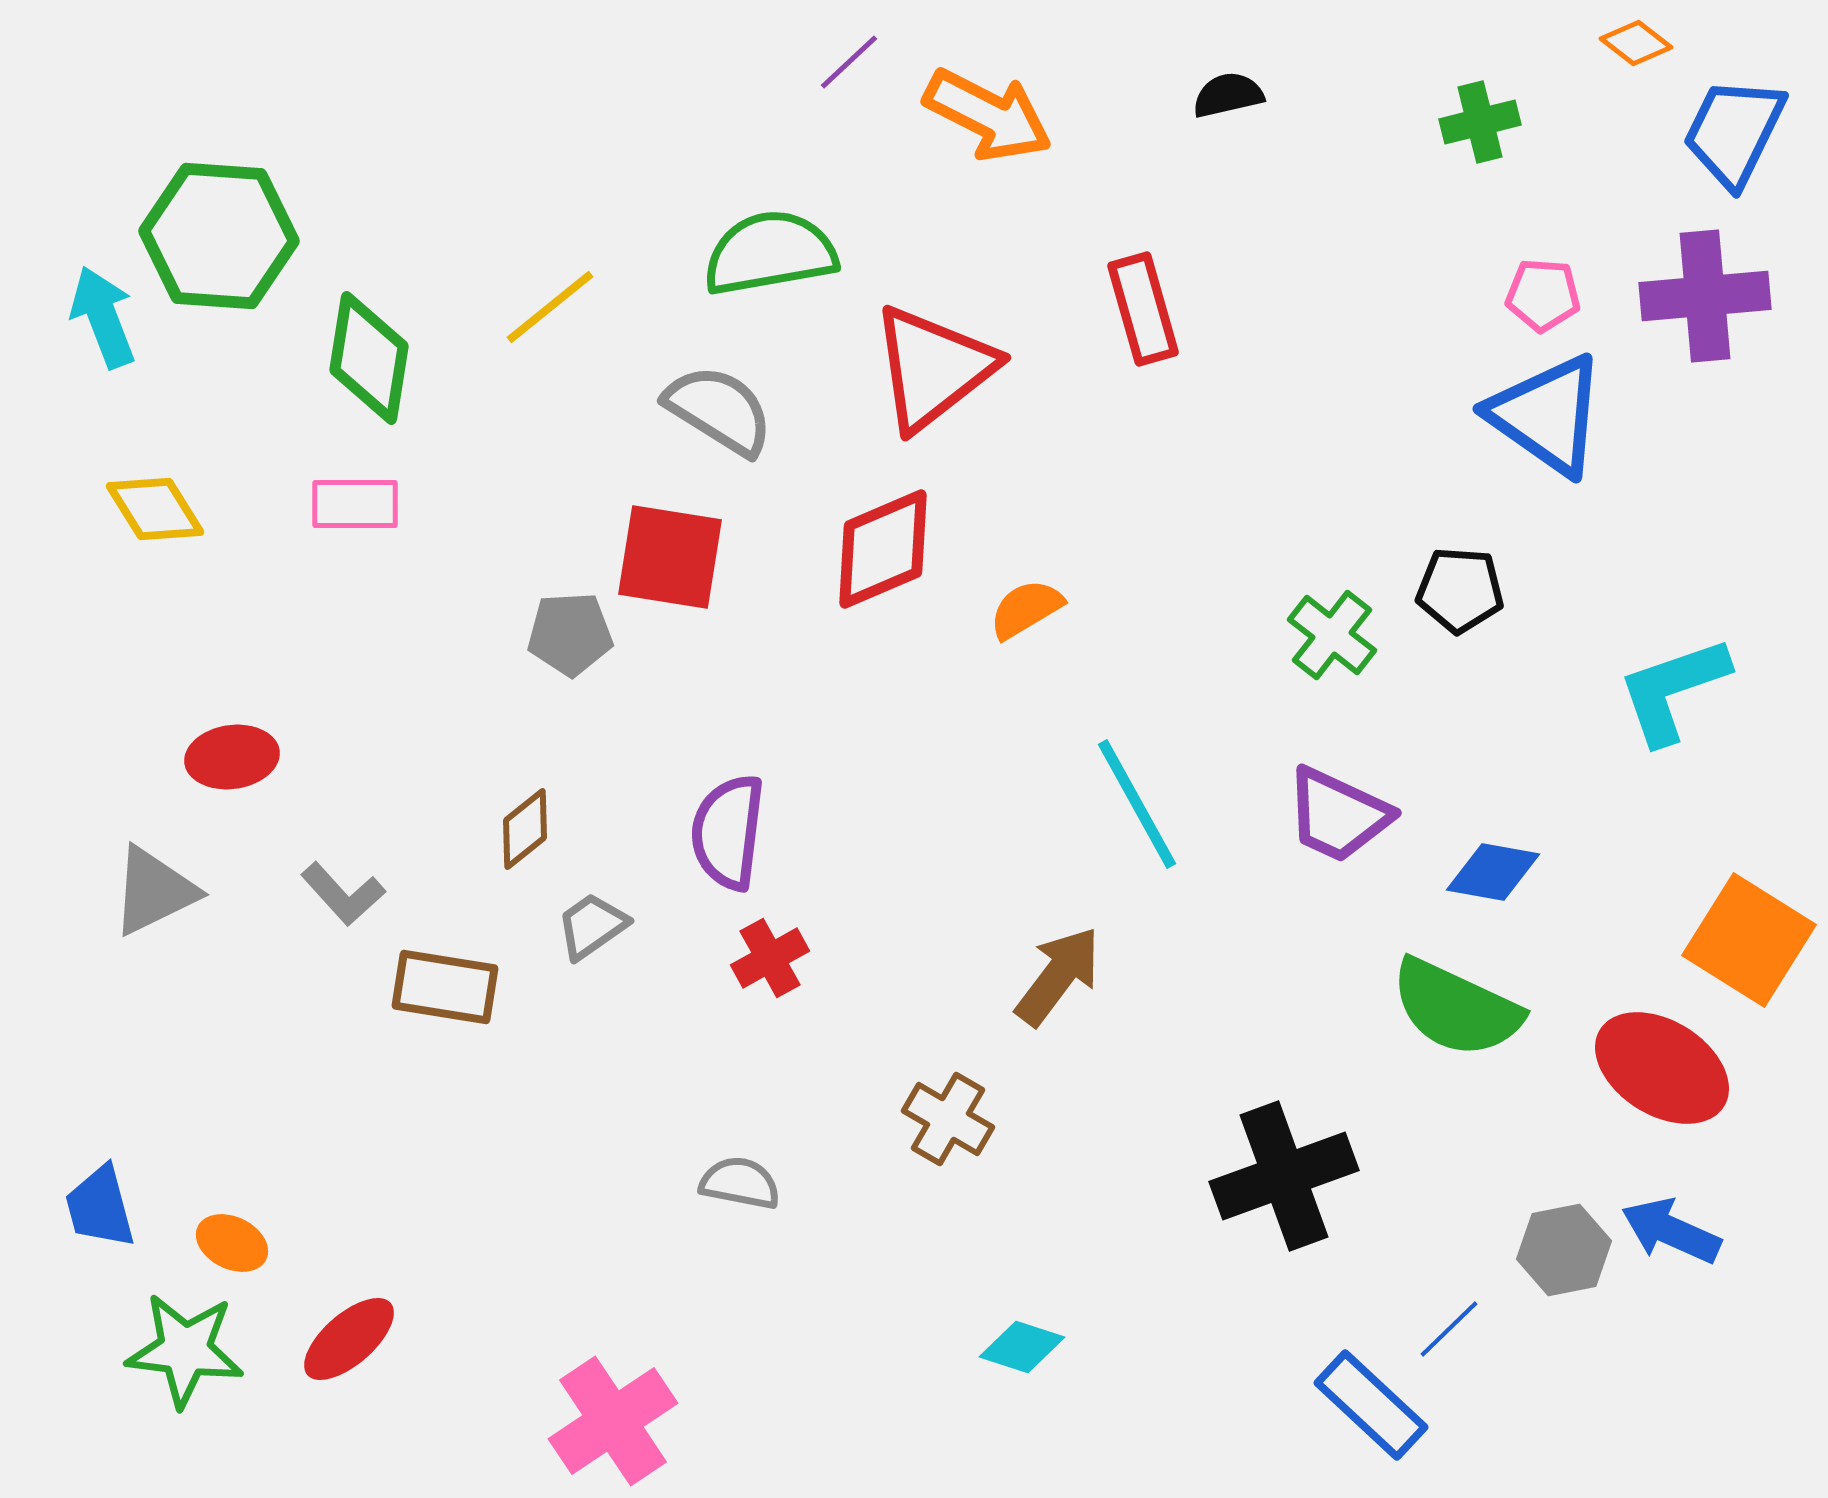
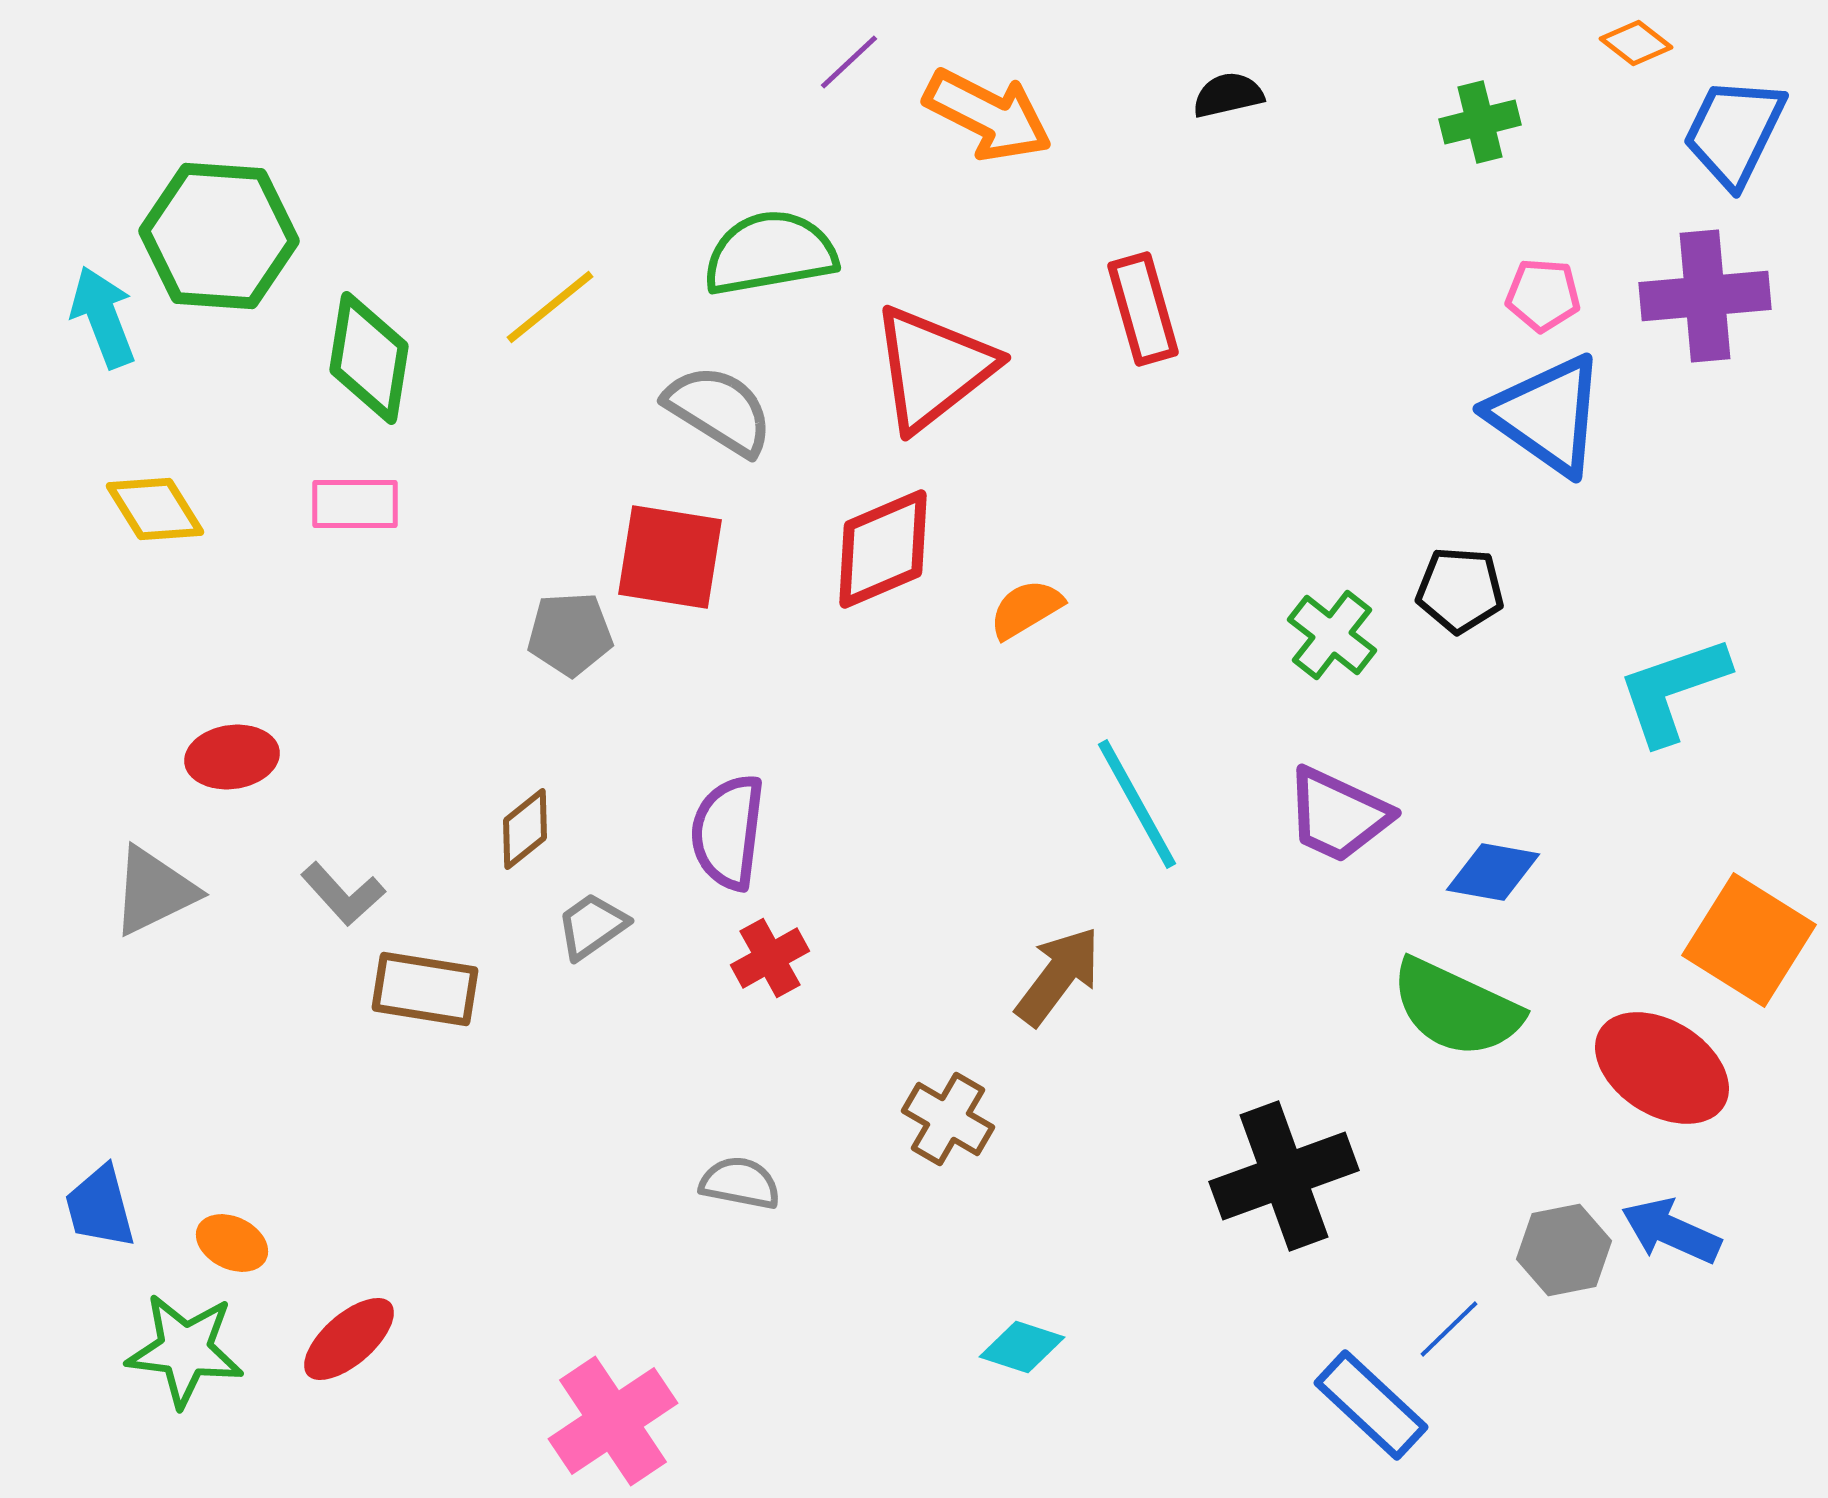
brown rectangle at (445, 987): moved 20 px left, 2 px down
